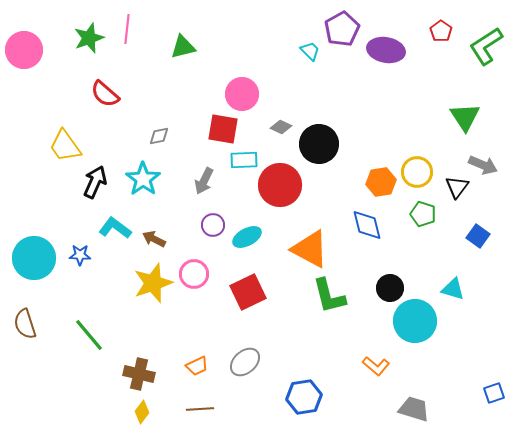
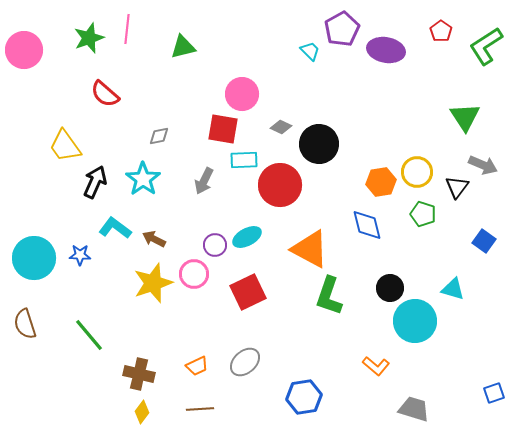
purple circle at (213, 225): moved 2 px right, 20 px down
blue square at (478, 236): moved 6 px right, 5 px down
green L-shape at (329, 296): rotated 33 degrees clockwise
